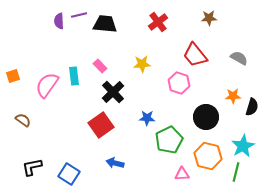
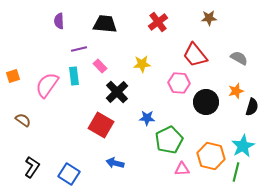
purple line: moved 34 px down
pink hexagon: rotated 15 degrees counterclockwise
black cross: moved 4 px right
orange star: moved 3 px right, 5 px up; rotated 14 degrees counterclockwise
black circle: moved 15 px up
red square: rotated 25 degrees counterclockwise
orange hexagon: moved 3 px right
black L-shape: rotated 135 degrees clockwise
pink triangle: moved 5 px up
